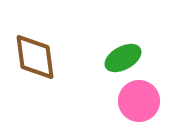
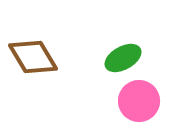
brown diamond: moved 2 px left; rotated 24 degrees counterclockwise
